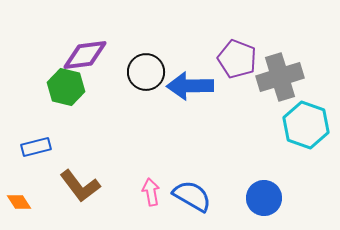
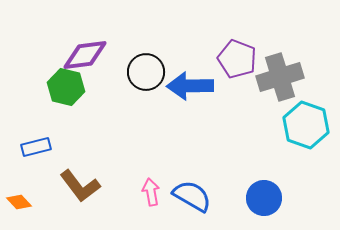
orange diamond: rotated 10 degrees counterclockwise
